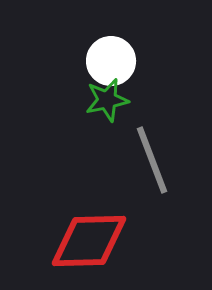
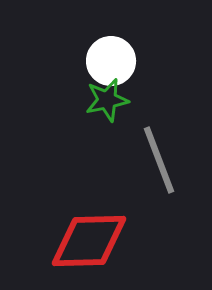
gray line: moved 7 px right
